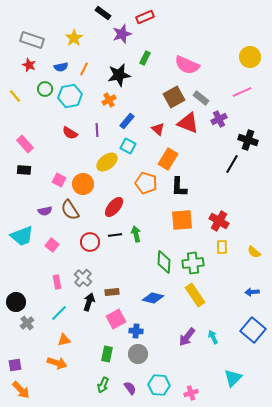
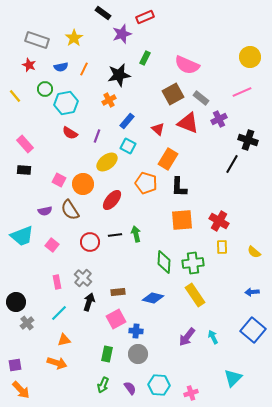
gray rectangle at (32, 40): moved 5 px right
cyan hexagon at (70, 96): moved 4 px left, 7 px down
brown square at (174, 97): moved 1 px left, 3 px up
purple line at (97, 130): moved 6 px down; rotated 24 degrees clockwise
red ellipse at (114, 207): moved 2 px left, 7 px up
brown rectangle at (112, 292): moved 6 px right
